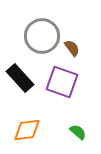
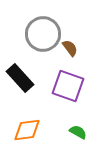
gray circle: moved 1 px right, 2 px up
brown semicircle: moved 2 px left
purple square: moved 6 px right, 4 px down
green semicircle: rotated 12 degrees counterclockwise
